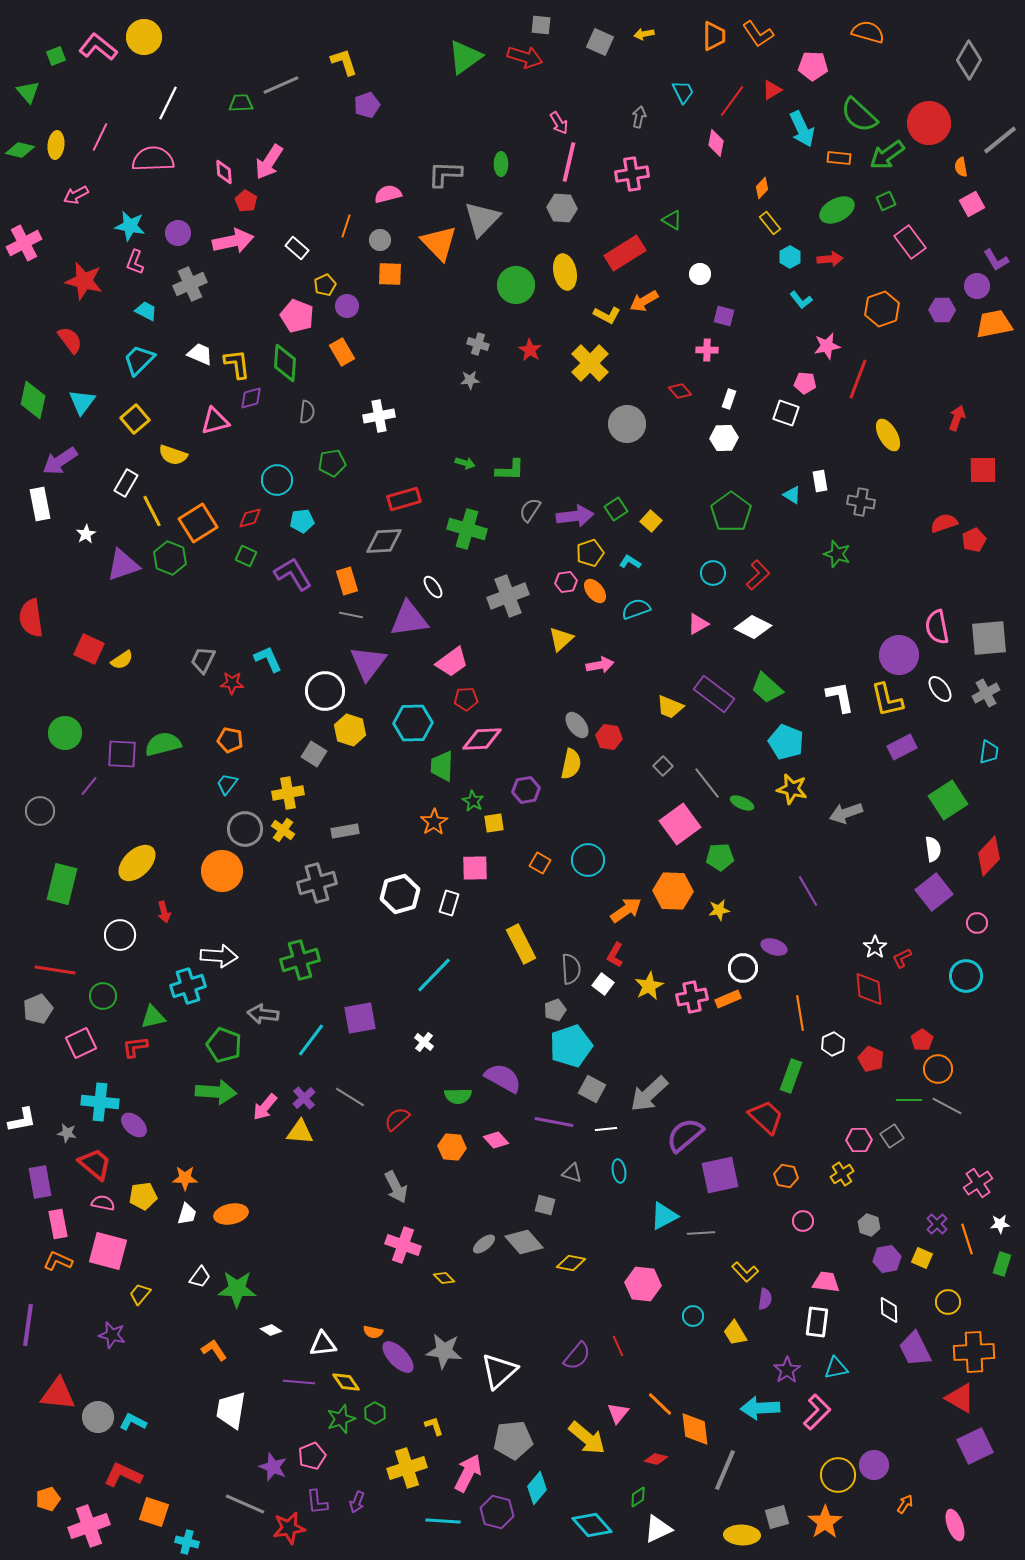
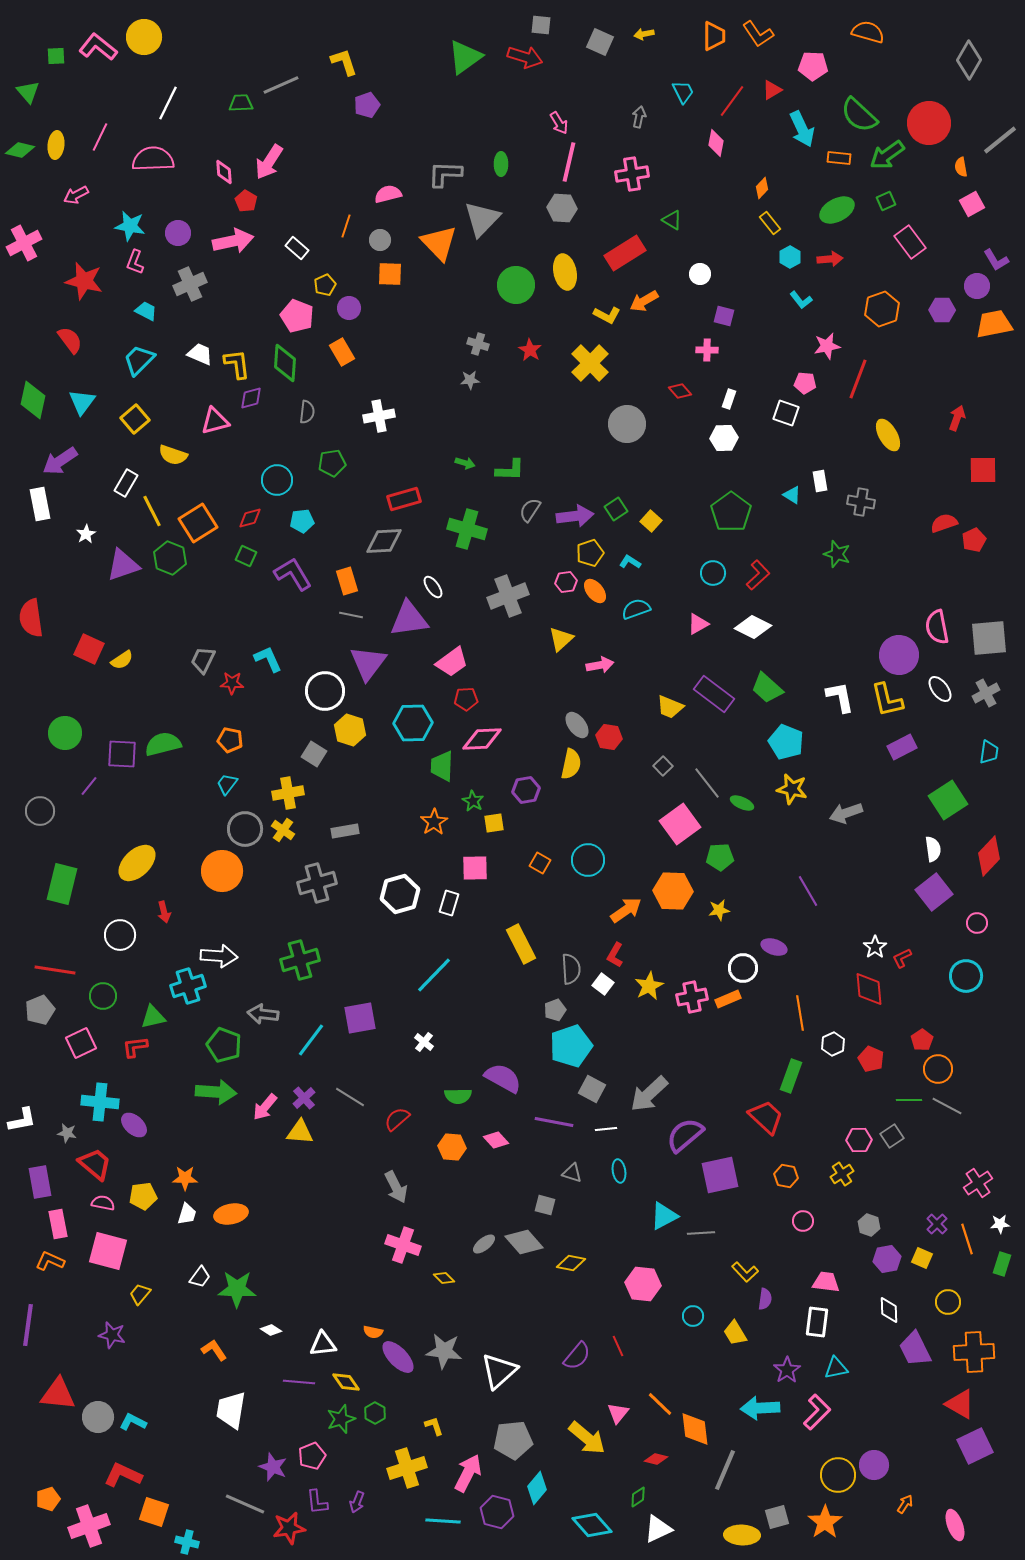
green square at (56, 56): rotated 18 degrees clockwise
purple circle at (347, 306): moved 2 px right, 2 px down
gray pentagon at (38, 1009): moved 2 px right, 1 px down
orange L-shape at (58, 1261): moved 8 px left
red triangle at (960, 1398): moved 6 px down
